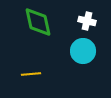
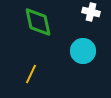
white cross: moved 4 px right, 9 px up
yellow line: rotated 60 degrees counterclockwise
